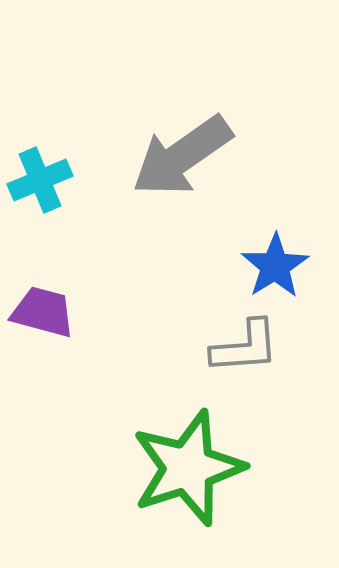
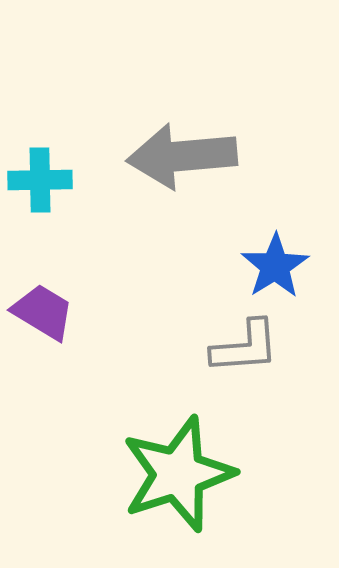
gray arrow: rotated 30 degrees clockwise
cyan cross: rotated 22 degrees clockwise
purple trapezoid: rotated 16 degrees clockwise
green star: moved 10 px left, 6 px down
